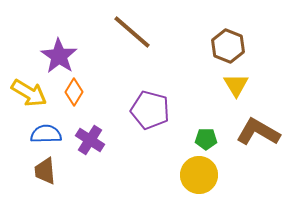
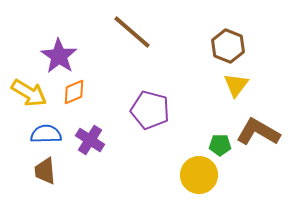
yellow triangle: rotated 8 degrees clockwise
orange diamond: rotated 36 degrees clockwise
green pentagon: moved 14 px right, 6 px down
